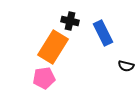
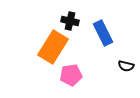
pink pentagon: moved 27 px right, 3 px up
